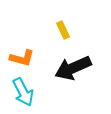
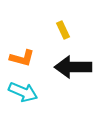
black arrow: moved 1 px up; rotated 24 degrees clockwise
cyan arrow: rotated 40 degrees counterclockwise
